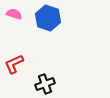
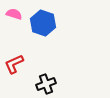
blue hexagon: moved 5 px left, 5 px down
black cross: moved 1 px right
